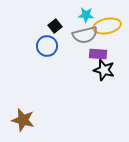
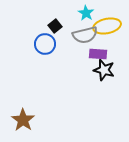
cyan star: moved 2 px up; rotated 28 degrees clockwise
blue circle: moved 2 px left, 2 px up
brown star: rotated 20 degrees clockwise
